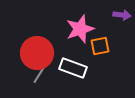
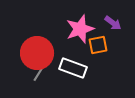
purple arrow: moved 9 px left, 8 px down; rotated 30 degrees clockwise
orange square: moved 2 px left, 1 px up
gray line: moved 2 px up
